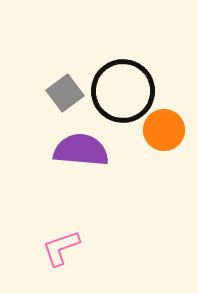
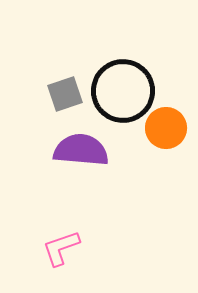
gray square: moved 1 px down; rotated 18 degrees clockwise
orange circle: moved 2 px right, 2 px up
